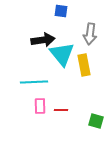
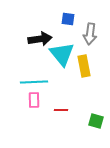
blue square: moved 7 px right, 8 px down
black arrow: moved 3 px left, 1 px up
yellow rectangle: moved 1 px down
pink rectangle: moved 6 px left, 6 px up
